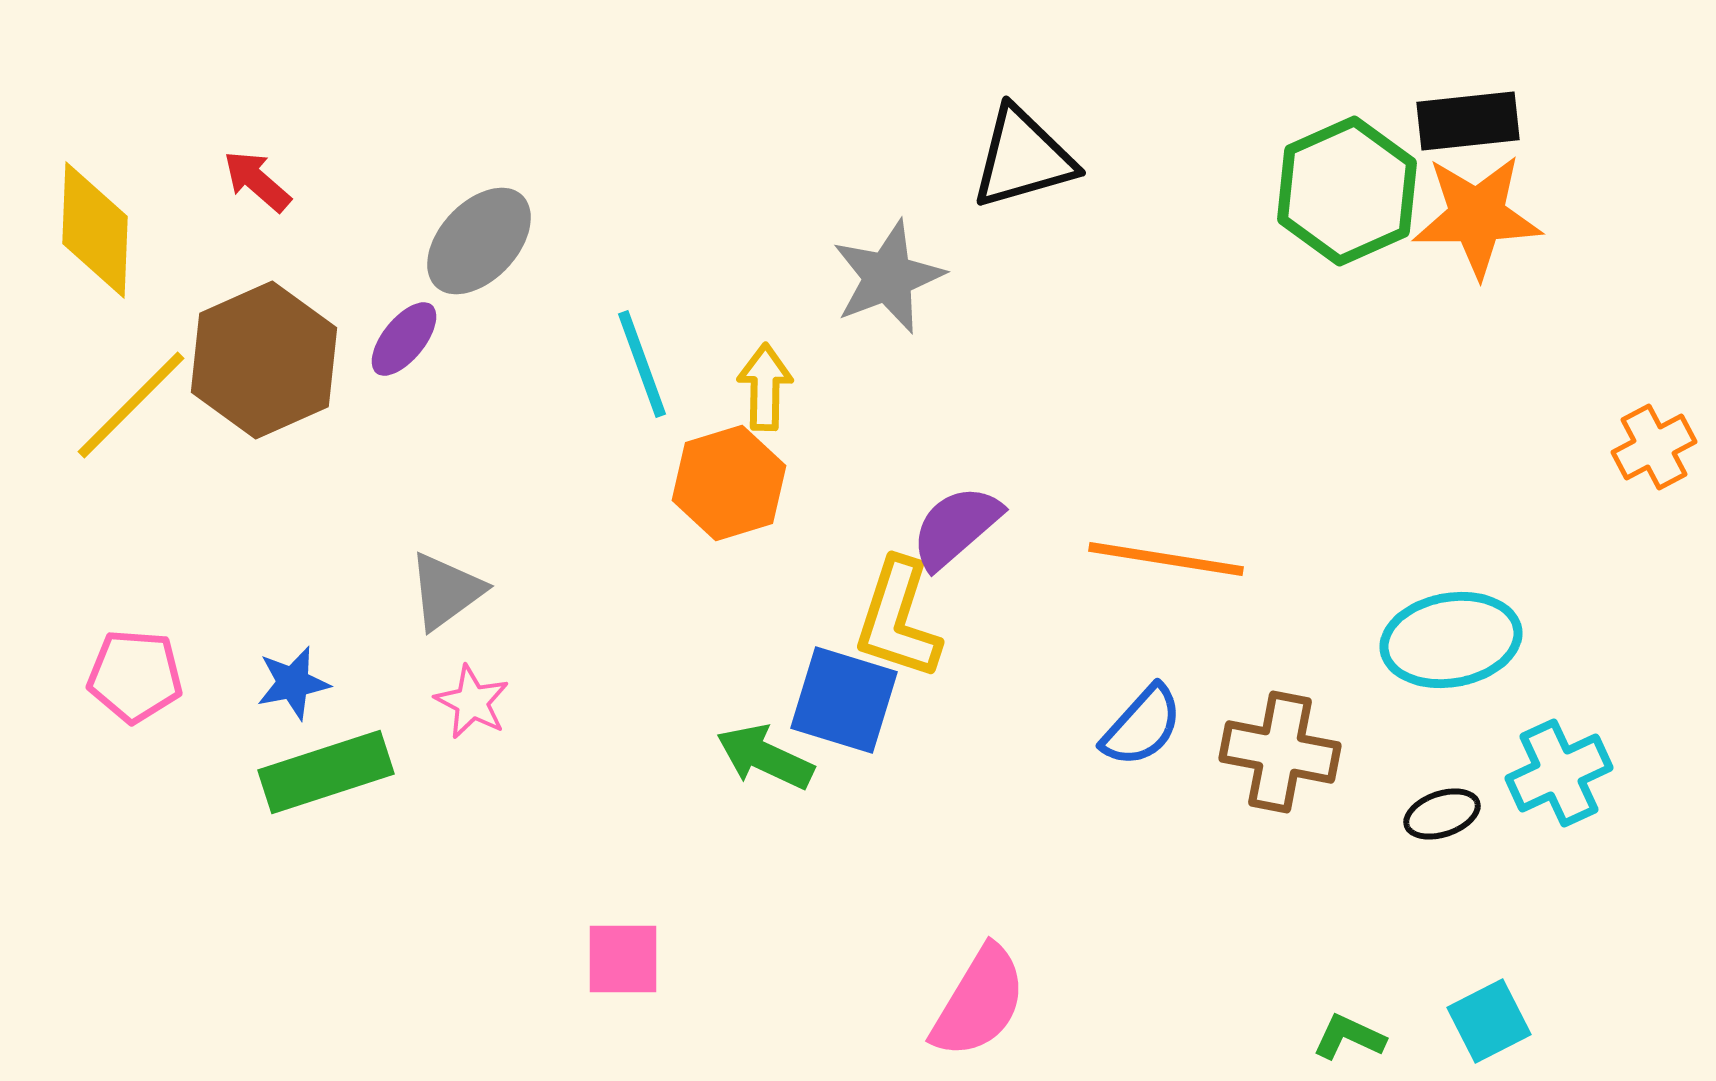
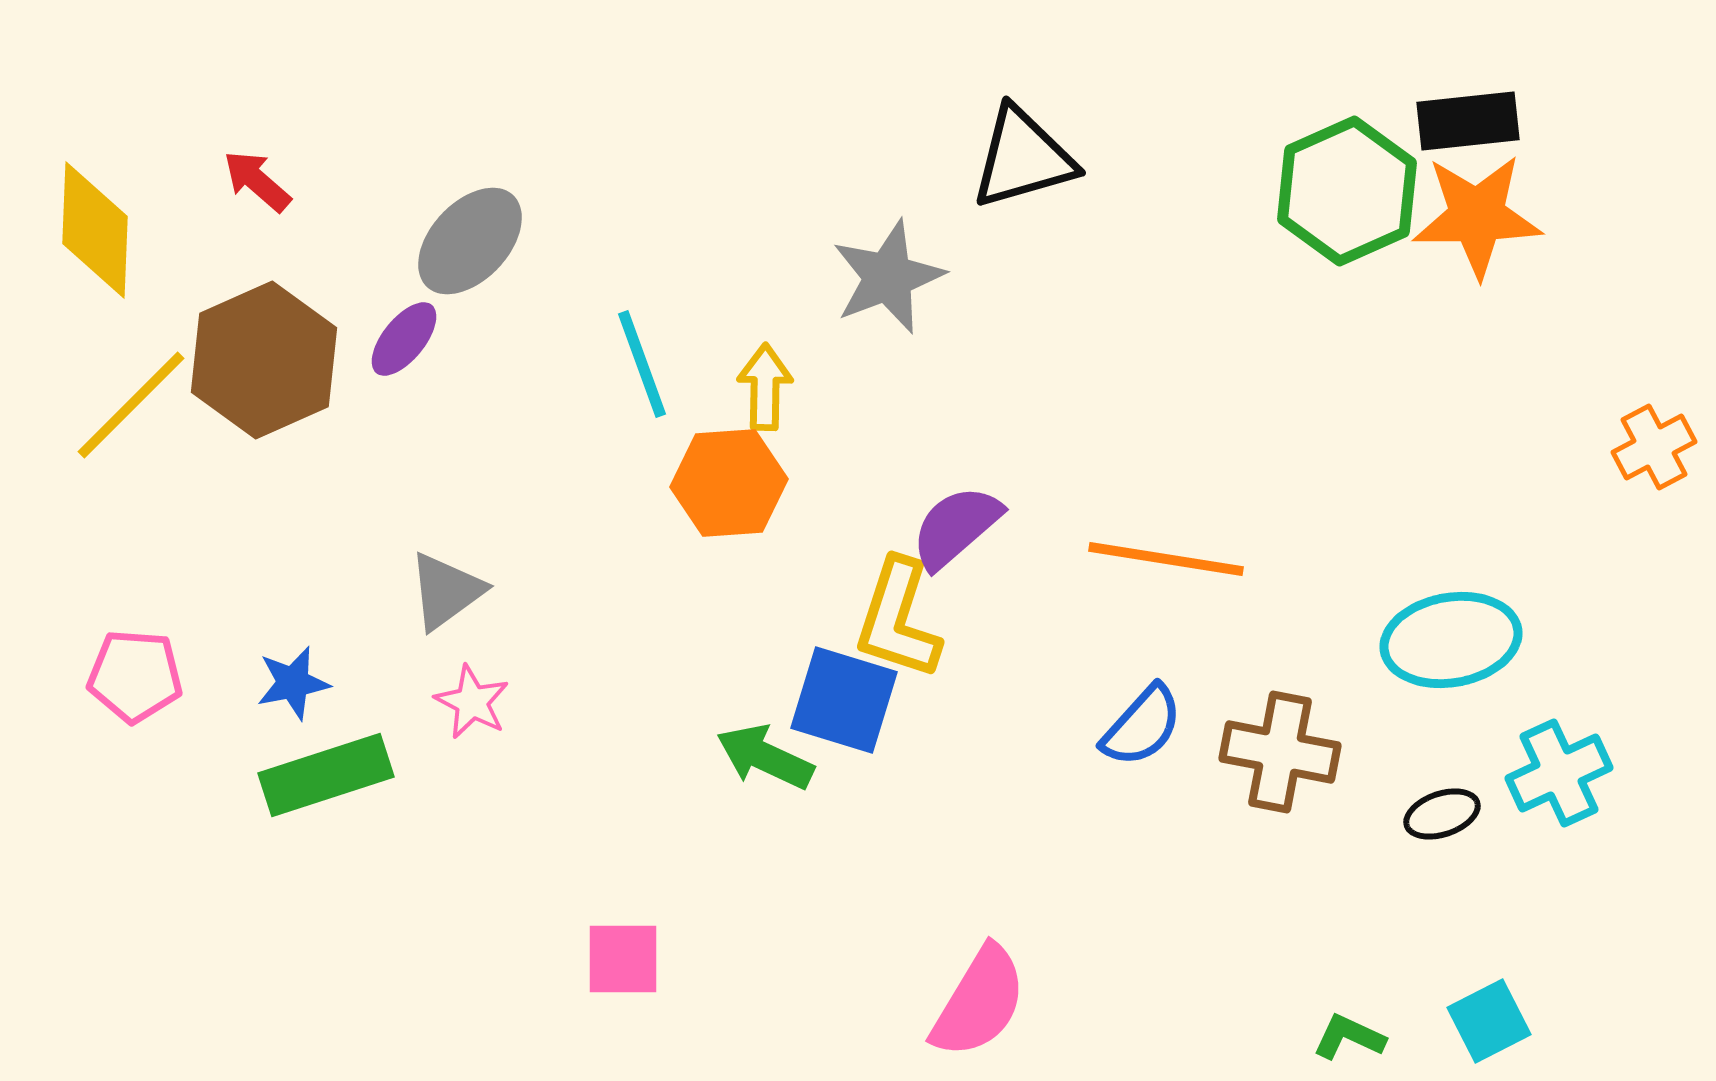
gray ellipse: moved 9 px left
orange hexagon: rotated 13 degrees clockwise
green rectangle: moved 3 px down
